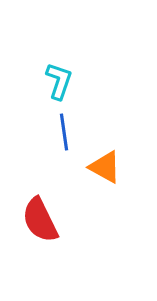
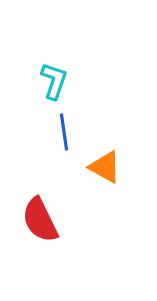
cyan L-shape: moved 5 px left
